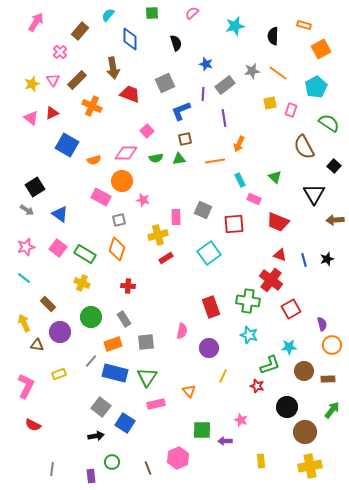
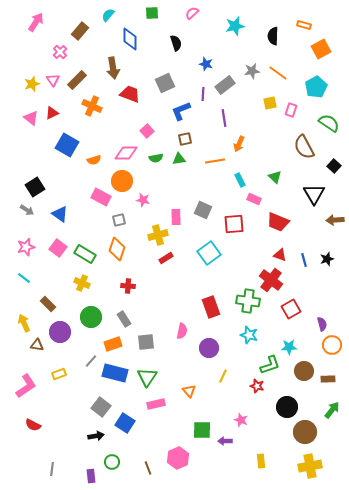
pink L-shape at (26, 386): rotated 30 degrees clockwise
